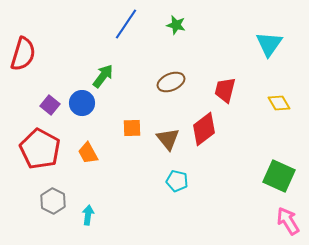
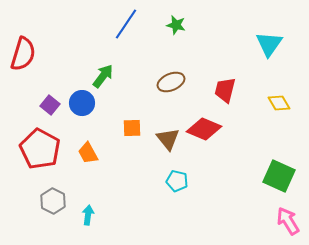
red diamond: rotated 60 degrees clockwise
